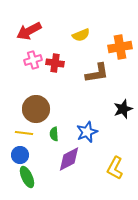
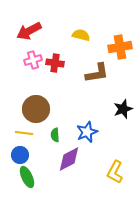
yellow semicircle: rotated 144 degrees counterclockwise
green semicircle: moved 1 px right, 1 px down
yellow L-shape: moved 4 px down
